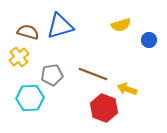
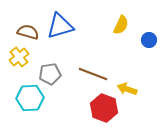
yellow semicircle: rotated 48 degrees counterclockwise
gray pentagon: moved 2 px left, 1 px up
